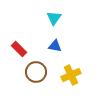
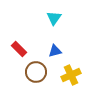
blue triangle: moved 5 px down; rotated 24 degrees counterclockwise
